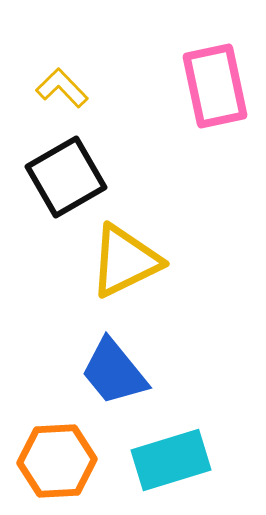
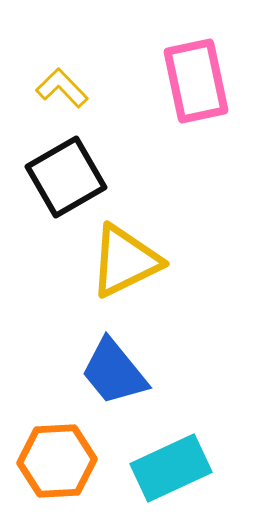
pink rectangle: moved 19 px left, 5 px up
cyan rectangle: moved 8 px down; rotated 8 degrees counterclockwise
